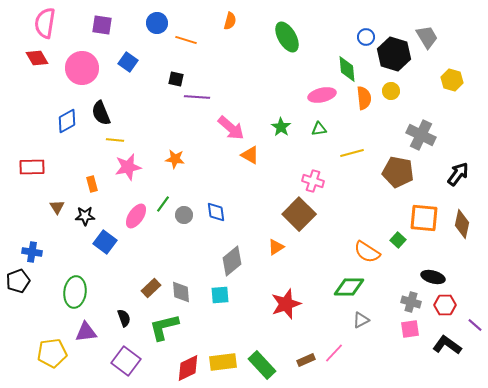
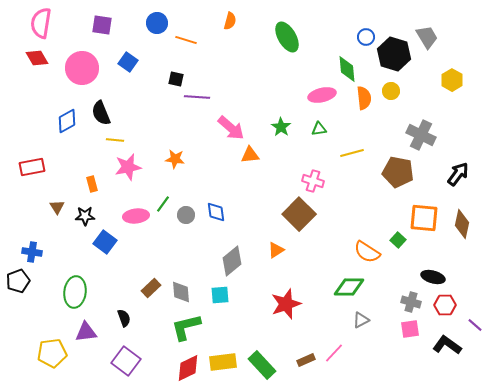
pink semicircle at (45, 23): moved 4 px left
yellow hexagon at (452, 80): rotated 15 degrees clockwise
orange triangle at (250, 155): rotated 36 degrees counterclockwise
red rectangle at (32, 167): rotated 10 degrees counterclockwise
gray circle at (184, 215): moved 2 px right
pink ellipse at (136, 216): rotated 50 degrees clockwise
orange triangle at (276, 247): moved 3 px down
green L-shape at (164, 327): moved 22 px right
